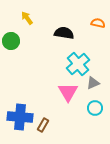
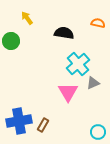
cyan circle: moved 3 px right, 24 px down
blue cross: moved 1 px left, 4 px down; rotated 15 degrees counterclockwise
